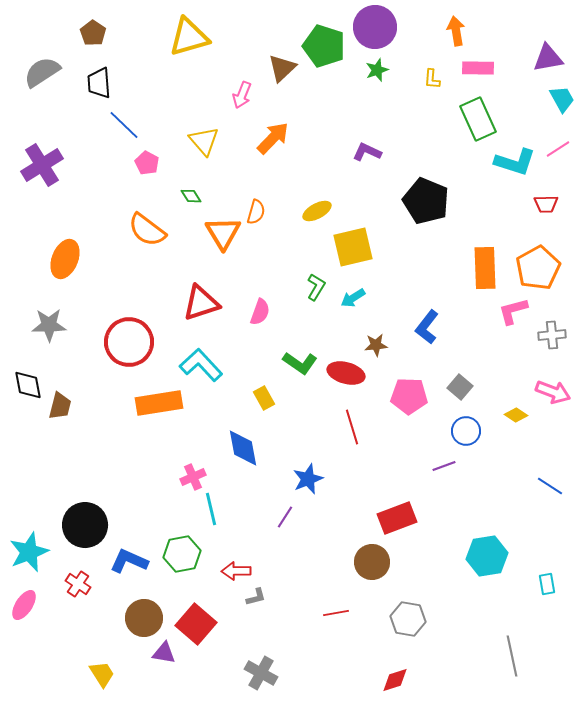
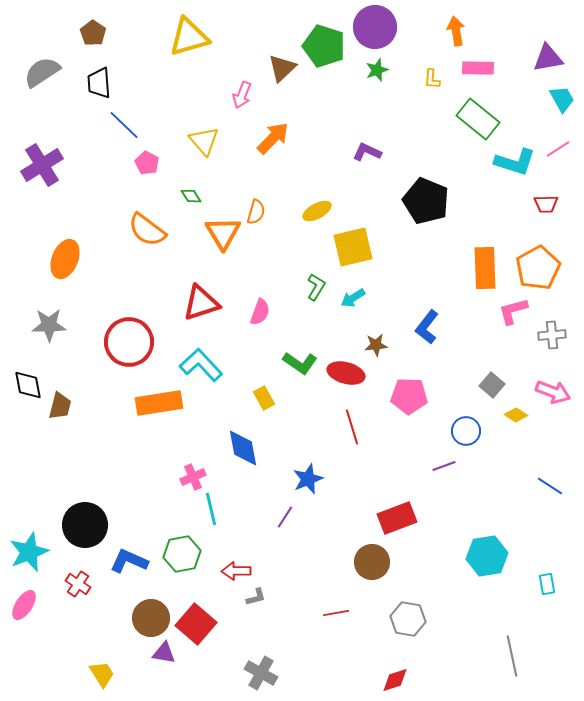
green rectangle at (478, 119): rotated 27 degrees counterclockwise
gray square at (460, 387): moved 32 px right, 2 px up
brown circle at (144, 618): moved 7 px right
